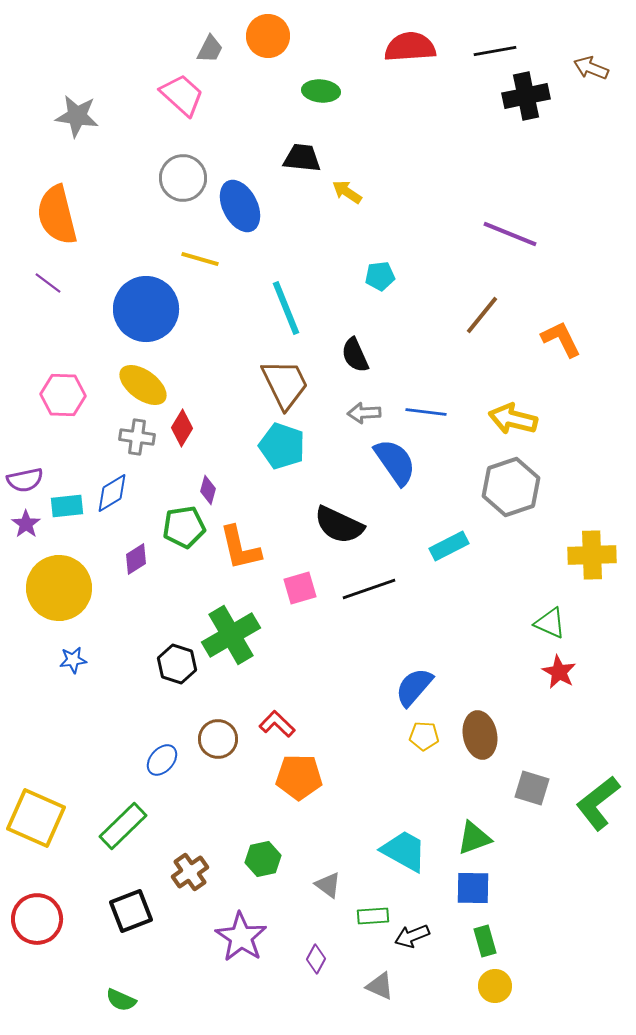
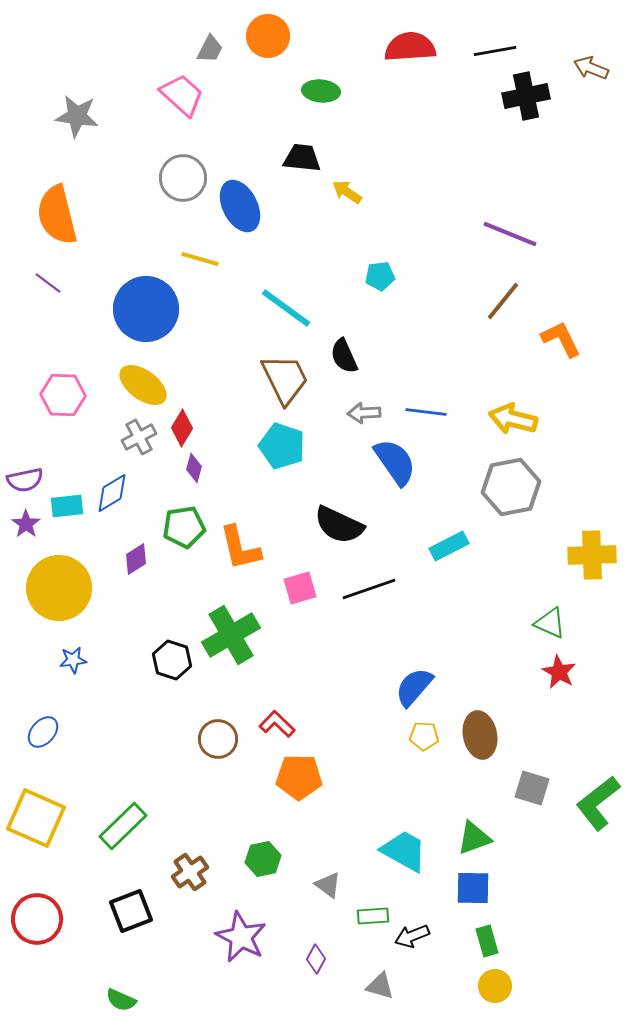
cyan line at (286, 308): rotated 32 degrees counterclockwise
brown line at (482, 315): moved 21 px right, 14 px up
black semicircle at (355, 355): moved 11 px left, 1 px down
brown trapezoid at (285, 384): moved 5 px up
gray cross at (137, 437): moved 2 px right; rotated 36 degrees counterclockwise
gray hexagon at (511, 487): rotated 8 degrees clockwise
purple diamond at (208, 490): moved 14 px left, 22 px up
black hexagon at (177, 664): moved 5 px left, 4 px up
blue ellipse at (162, 760): moved 119 px left, 28 px up
purple star at (241, 937): rotated 6 degrees counterclockwise
green rectangle at (485, 941): moved 2 px right
gray triangle at (380, 986): rotated 8 degrees counterclockwise
